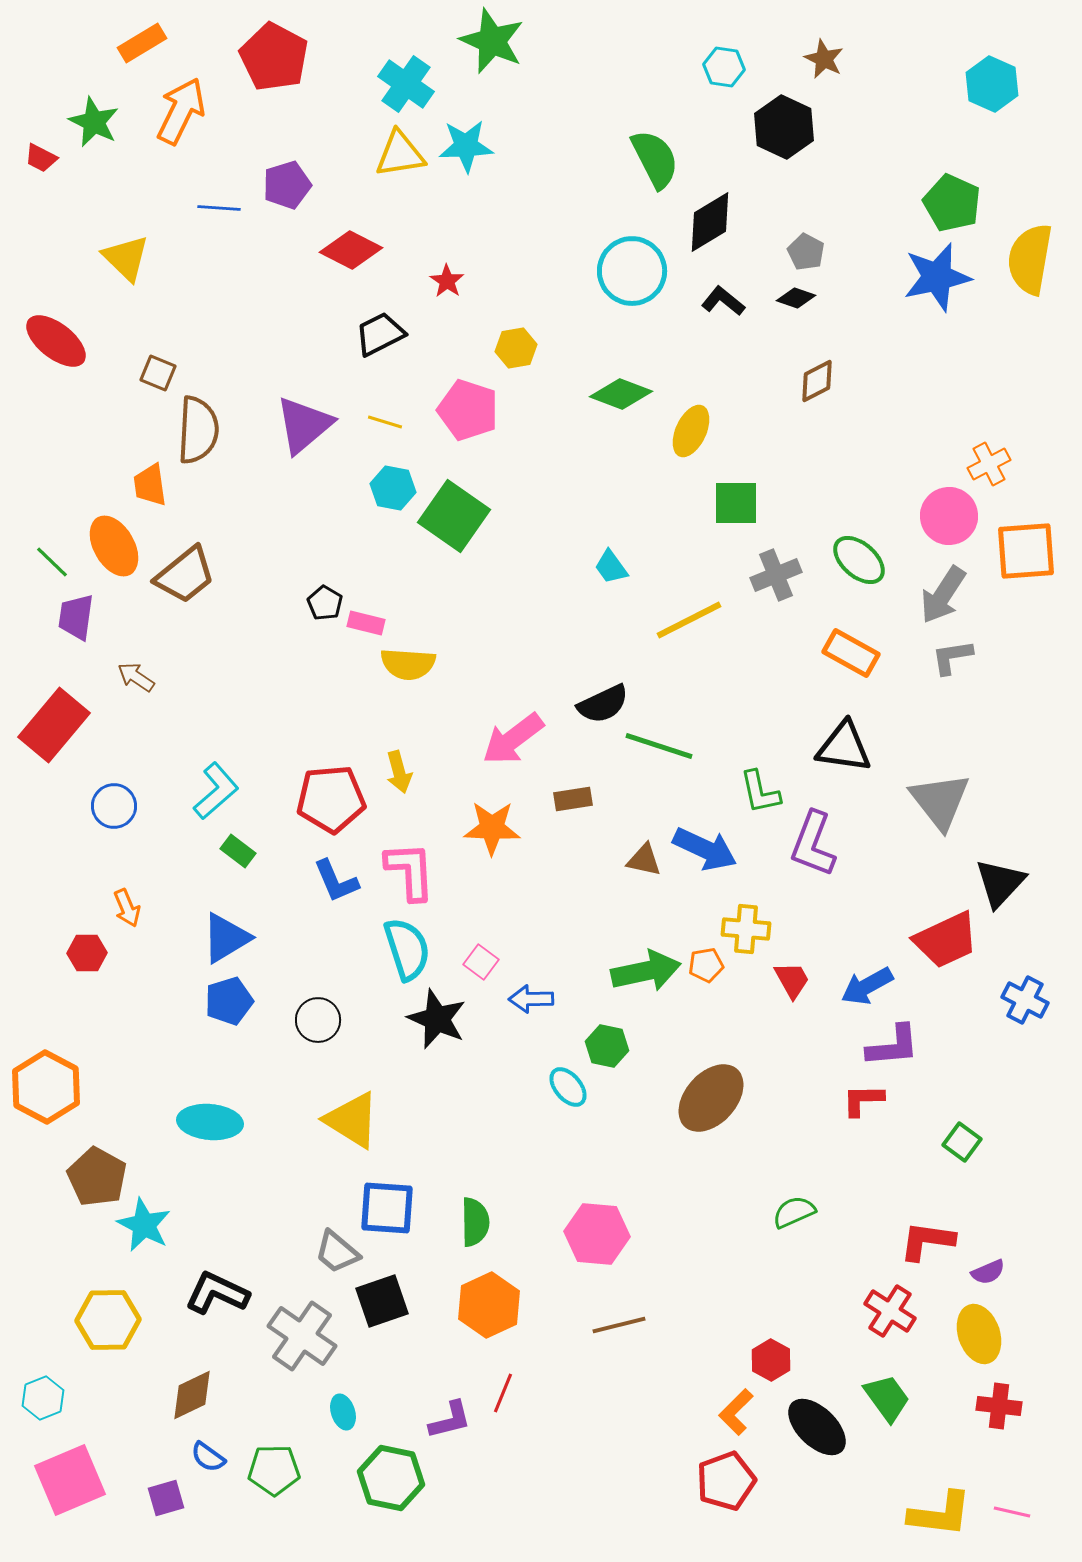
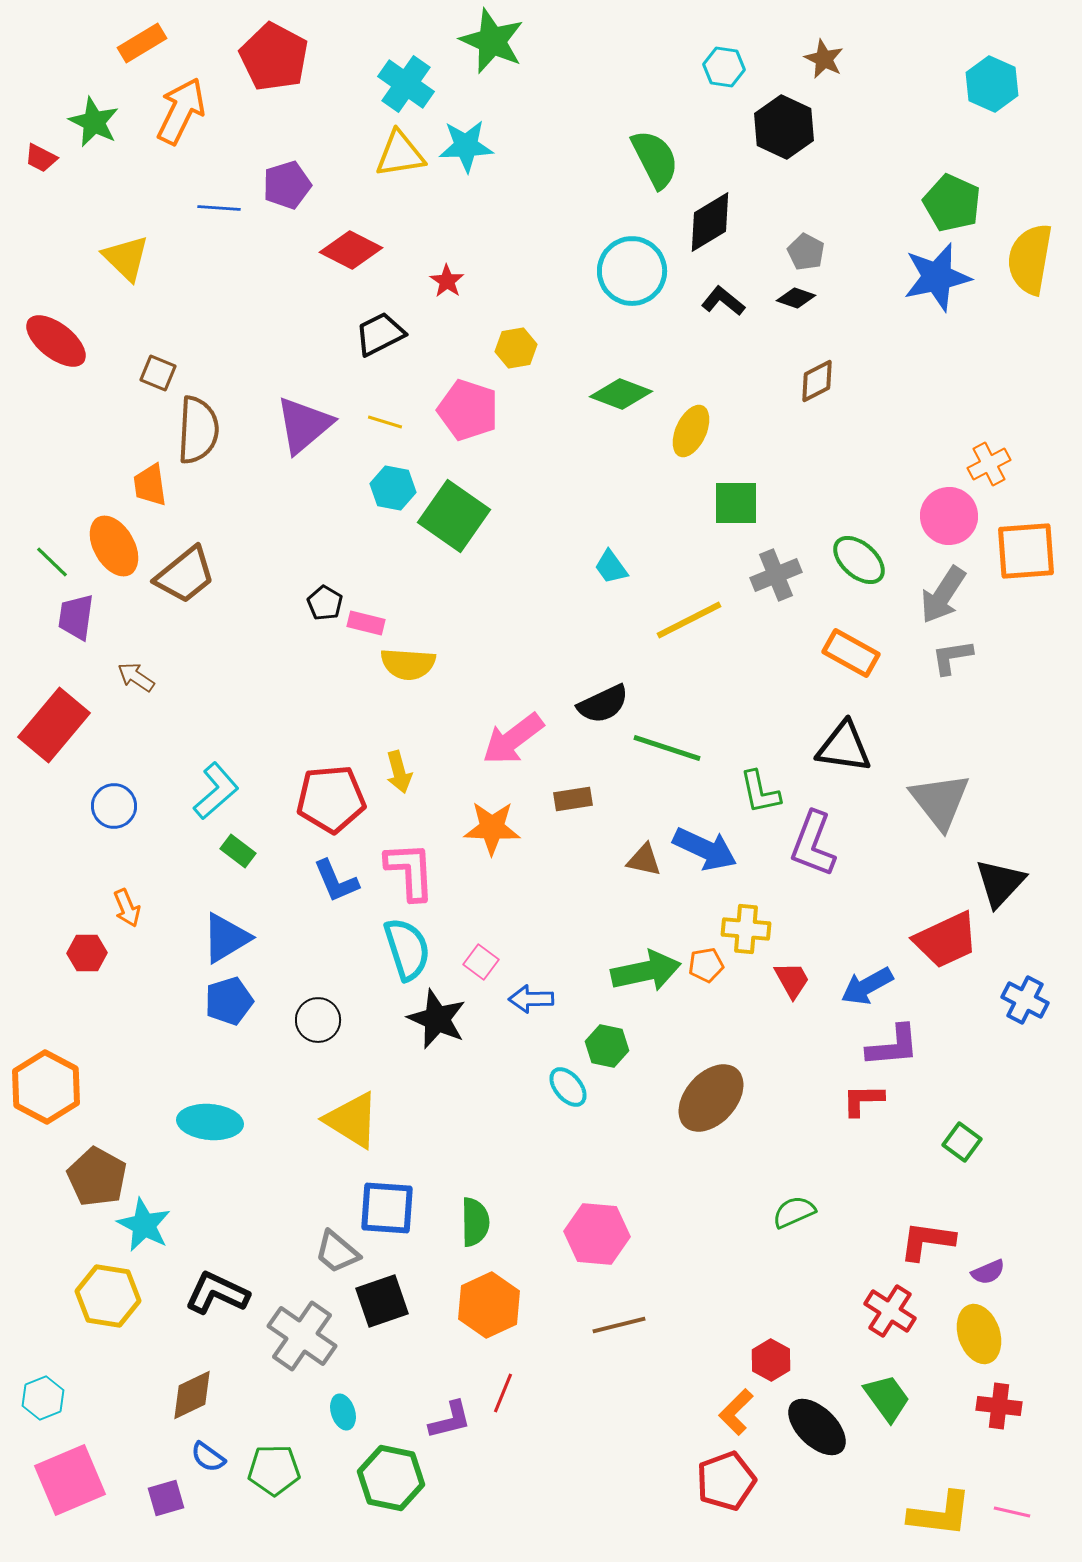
green line at (659, 746): moved 8 px right, 2 px down
yellow hexagon at (108, 1320): moved 24 px up; rotated 10 degrees clockwise
